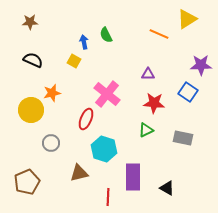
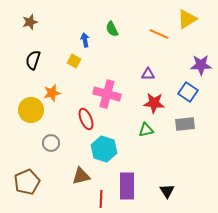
brown star: rotated 14 degrees counterclockwise
green semicircle: moved 6 px right, 6 px up
blue arrow: moved 1 px right, 2 px up
black semicircle: rotated 96 degrees counterclockwise
pink cross: rotated 24 degrees counterclockwise
red ellipse: rotated 45 degrees counterclockwise
green triangle: rotated 14 degrees clockwise
gray rectangle: moved 2 px right, 14 px up; rotated 18 degrees counterclockwise
brown triangle: moved 2 px right, 3 px down
purple rectangle: moved 6 px left, 9 px down
black triangle: moved 3 px down; rotated 28 degrees clockwise
red line: moved 7 px left, 2 px down
